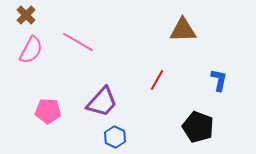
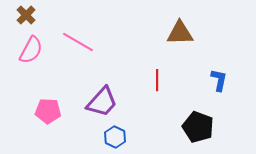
brown triangle: moved 3 px left, 3 px down
red line: rotated 30 degrees counterclockwise
